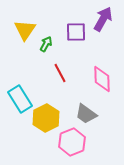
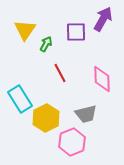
gray trapezoid: rotated 50 degrees counterclockwise
